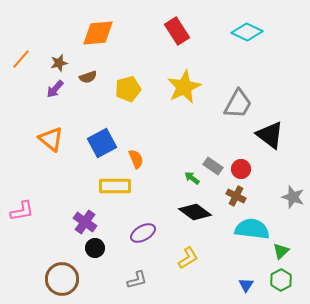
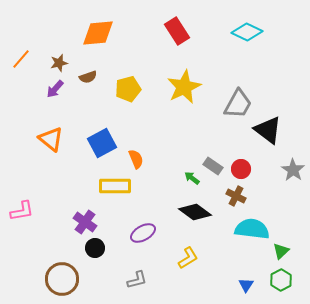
black triangle: moved 2 px left, 5 px up
gray star: moved 27 px up; rotated 15 degrees clockwise
